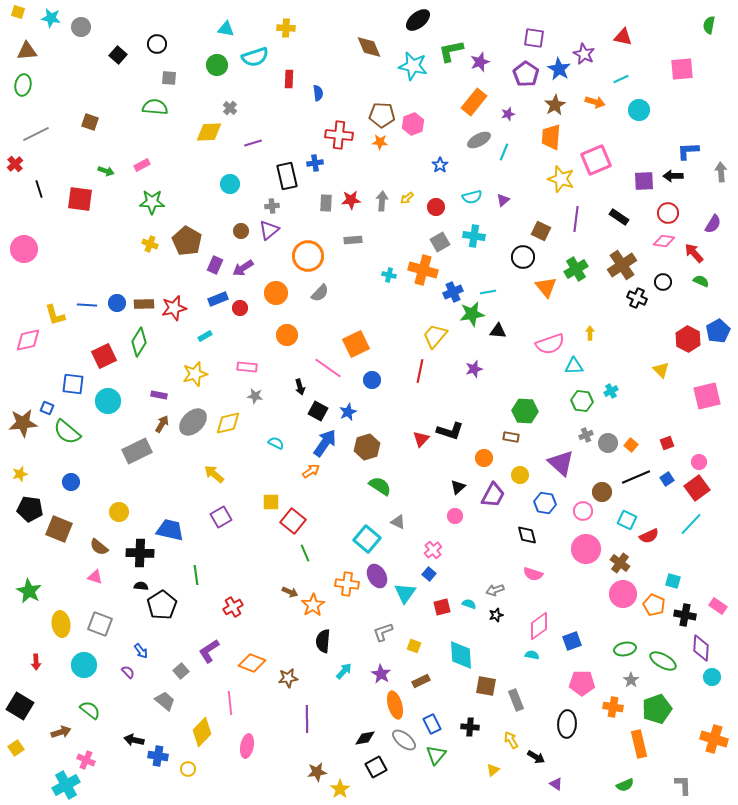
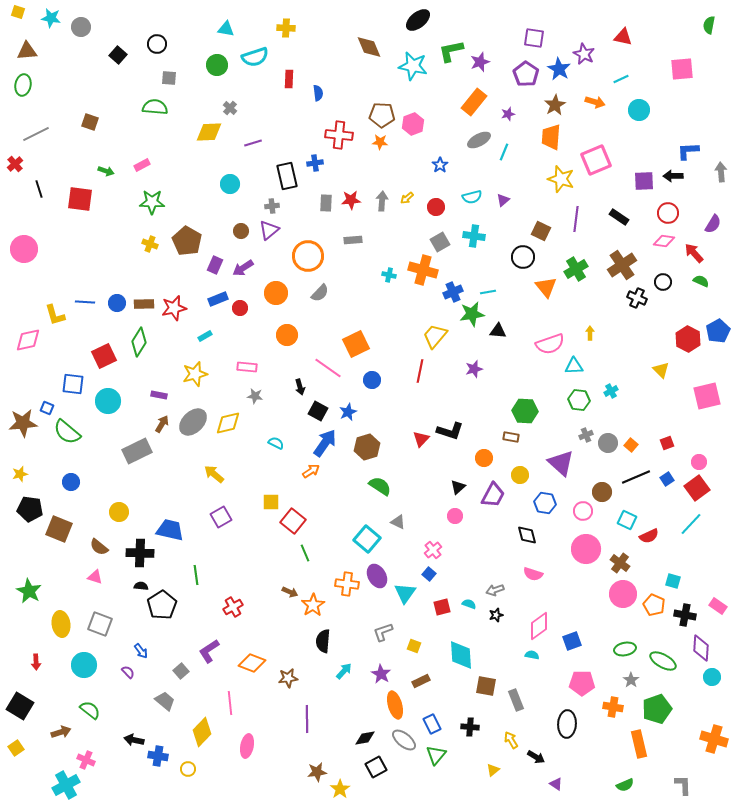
blue line at (87, 305): moved 2 px left, 3 px up
green hexagon at (582, 401): moved 3 px left, 1 px up
